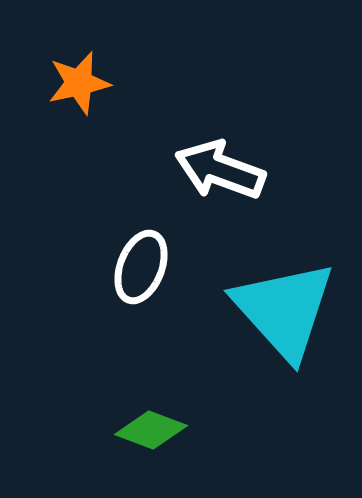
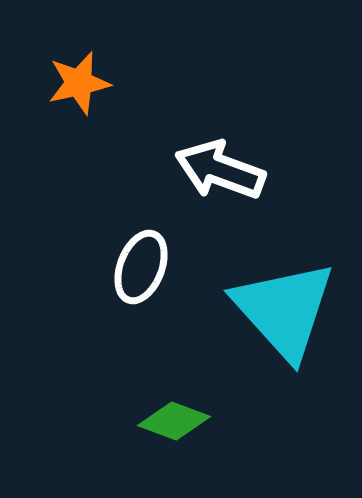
green diamond: moved 23 px right, 9 px up
